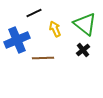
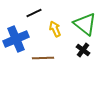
blue cross: moved 1 px left, 1 px up
black cross: rotated 16 degrees counterclockwise
